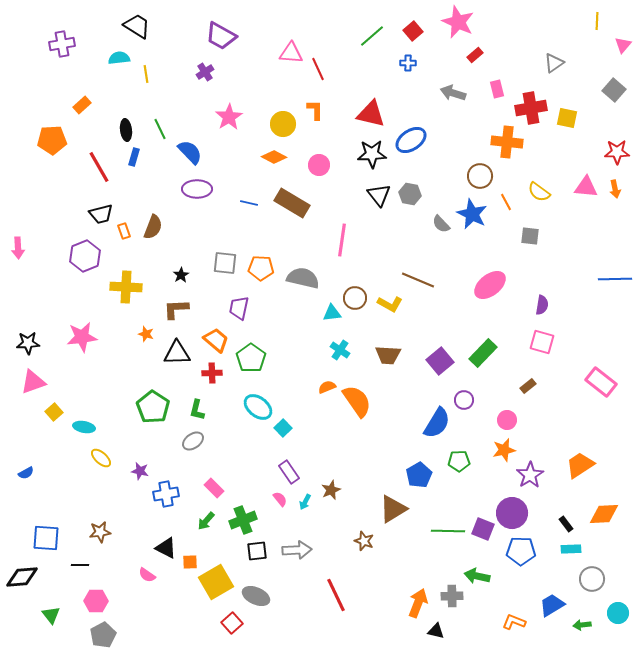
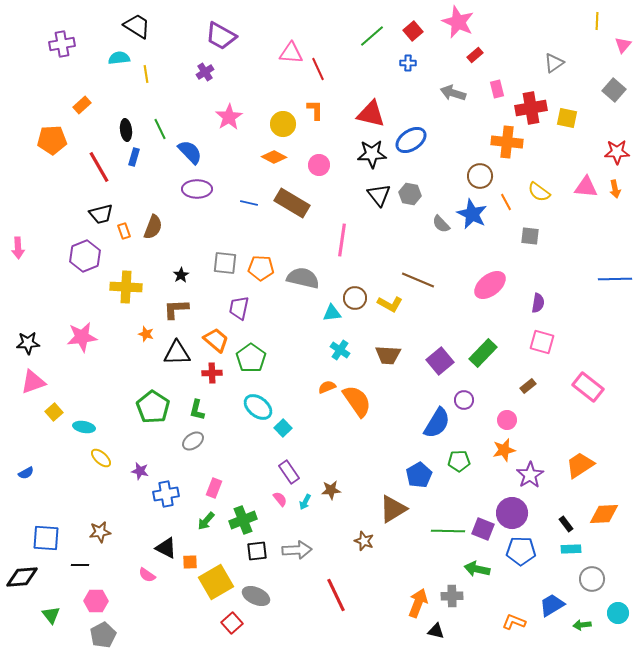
purple semicircle at (542, 305): moved 4 px left, 2 px up
pink rectangle at (601, 382): moved 13 px left, 5 px down
pink rectangle at (214, 488): rotated 66 degrees clockwise
brown star at (331, 490): rotated 18 degrees clockwise
green arrow at (477, 576): moved 7 px up
